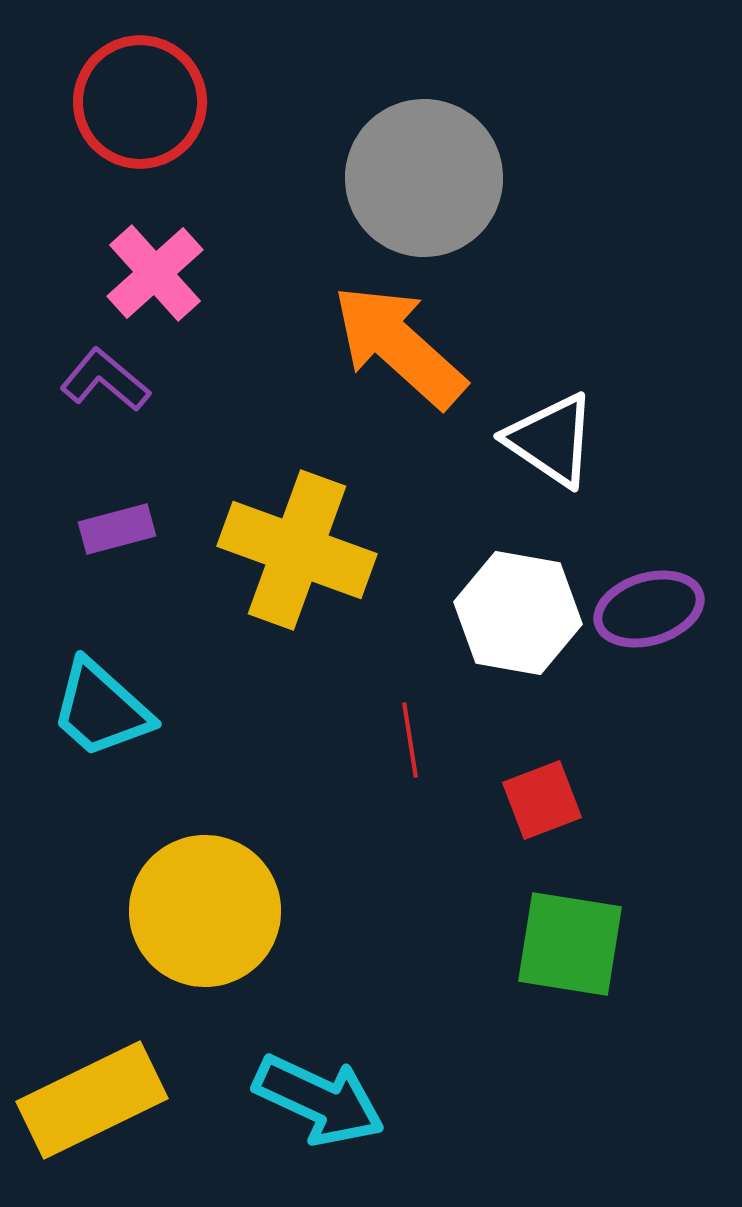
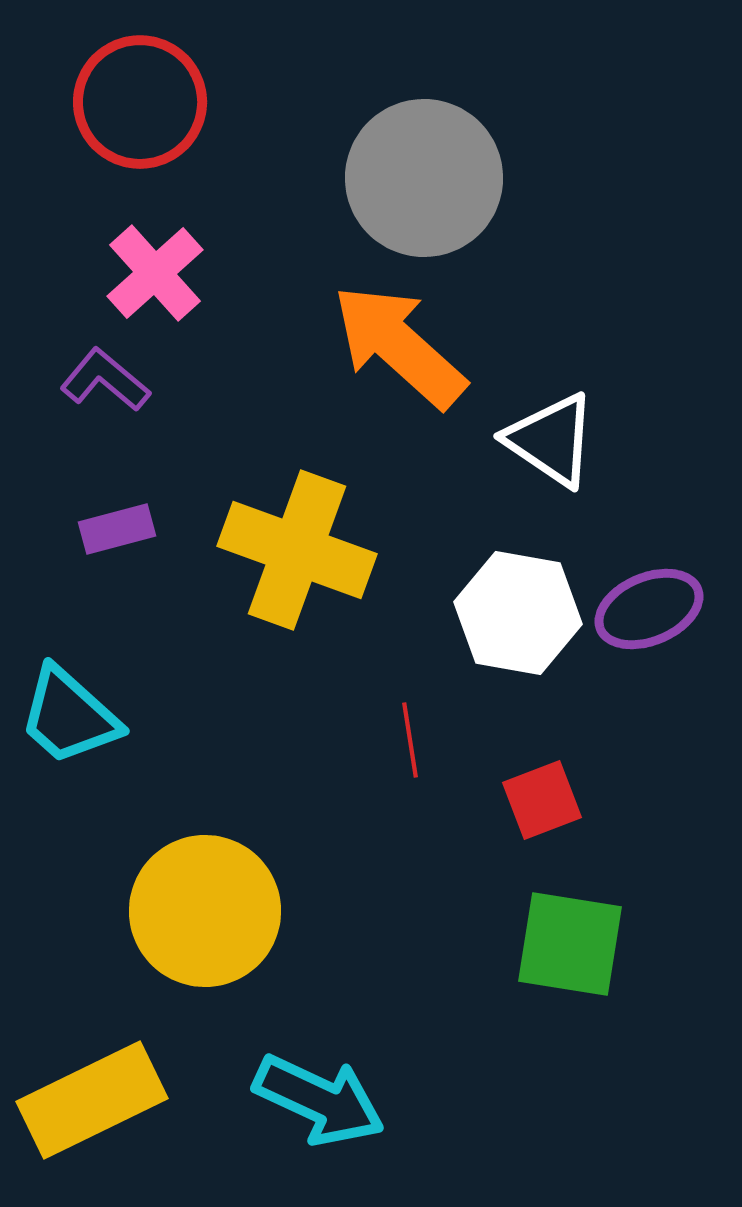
purple ellipse: rotated 6 degrees counterclockwise
cyan trapezoid: moved 32 px left, 7 px down
